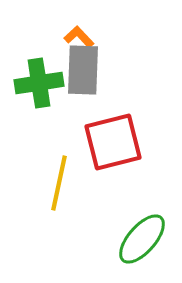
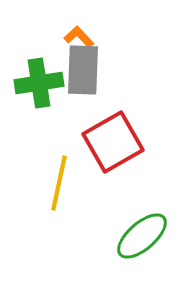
red square: rotated 16 degrees counterclockwise
green ellipse: moved 3 px up; rotated 8 degrees clockwise
